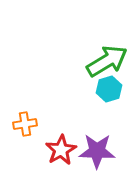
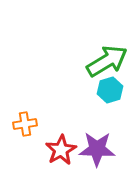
cyan hexagon: moved 1 px right, 1 px down
purple star: moved 2 px up
